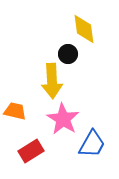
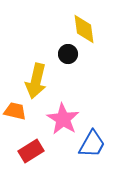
yellow arrow: moved 16 px left; rotated 16 degrees clockwise
